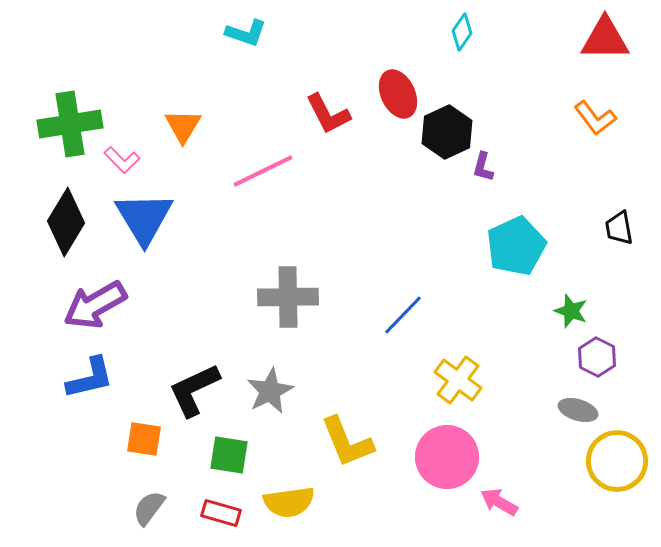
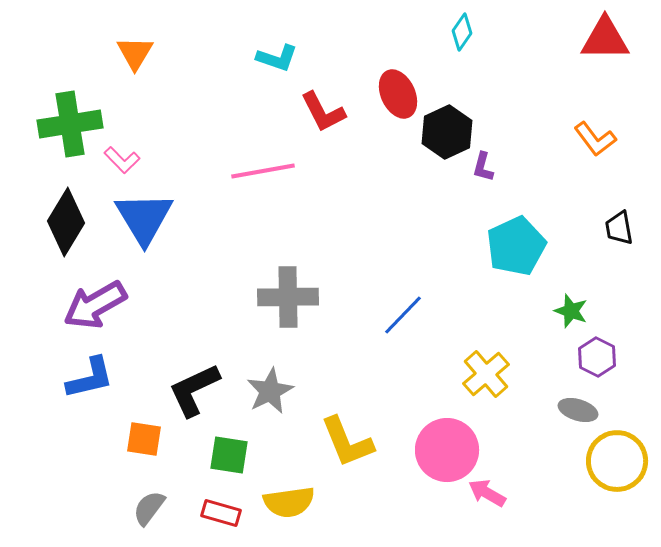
cyan L-shape: moved 31 px right, 25 px down
red L-shape: moved 5 px left, 2 px up
orange L-shape: moved 21 px down
orange triangle: moved 48 px left, 73 px up
pink line: rotated 16 degrees clockwise
yellow cross: moved 28 px right, 6 px up; rotated 12 degrees clockwise
pink circle: moved 7 px up
pink arrow: moved 12 px left, 9 px up
